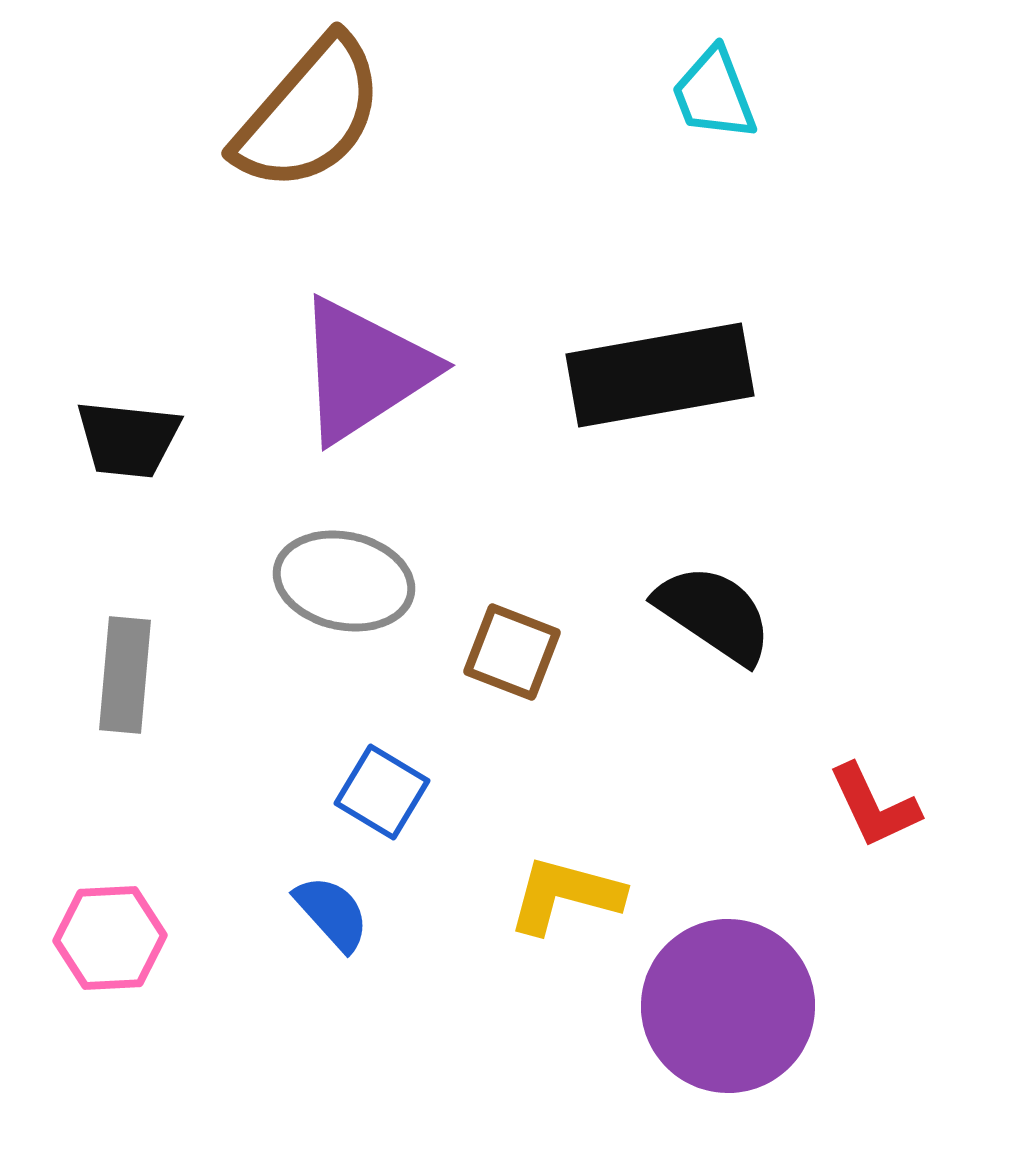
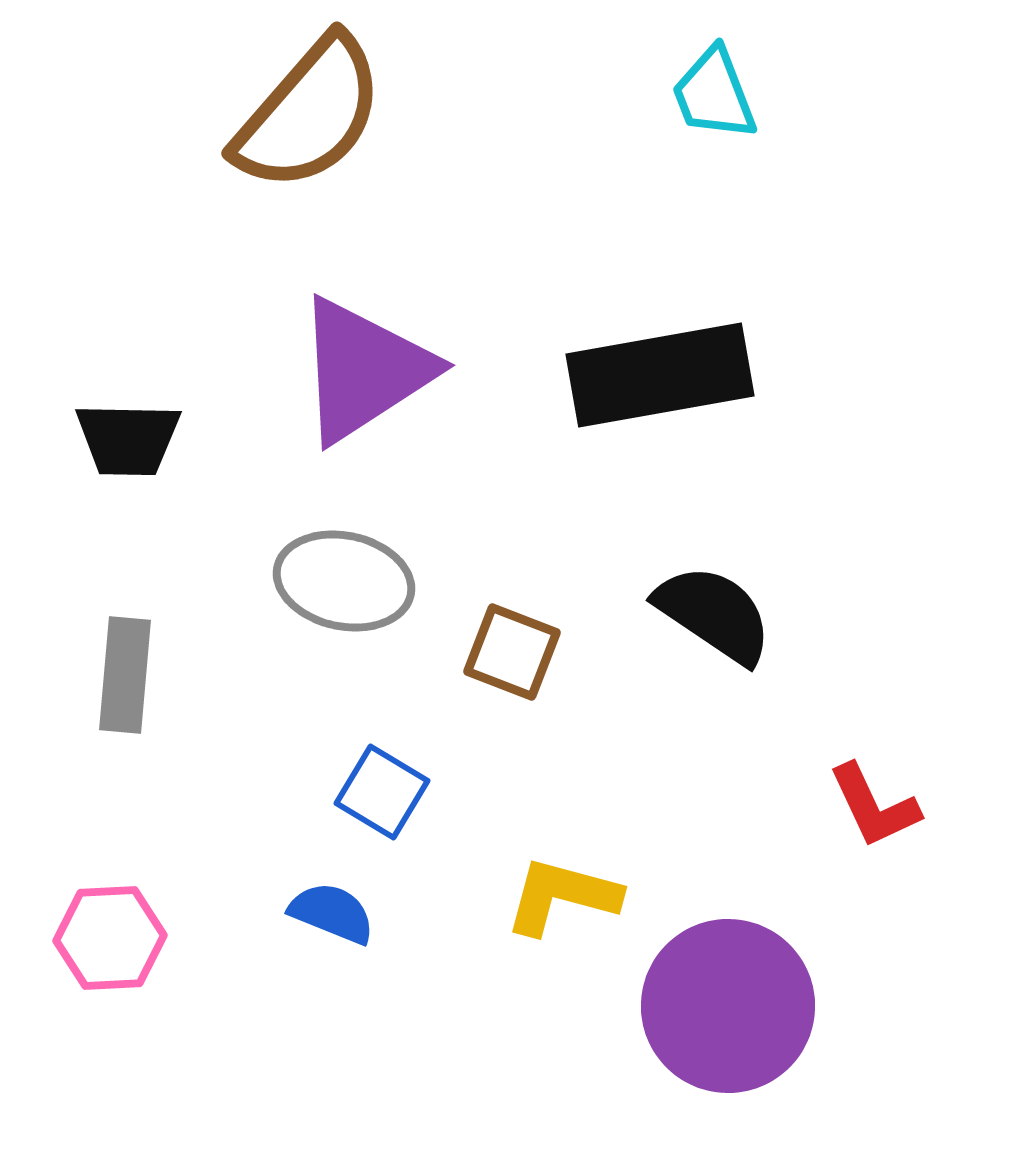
black trapezoid: rotated 5 degrees counterclockwise
yellow L-shape: moved 3 px left, 1 px down
blue semicircle: rotated 26 degrees counterclockwise
